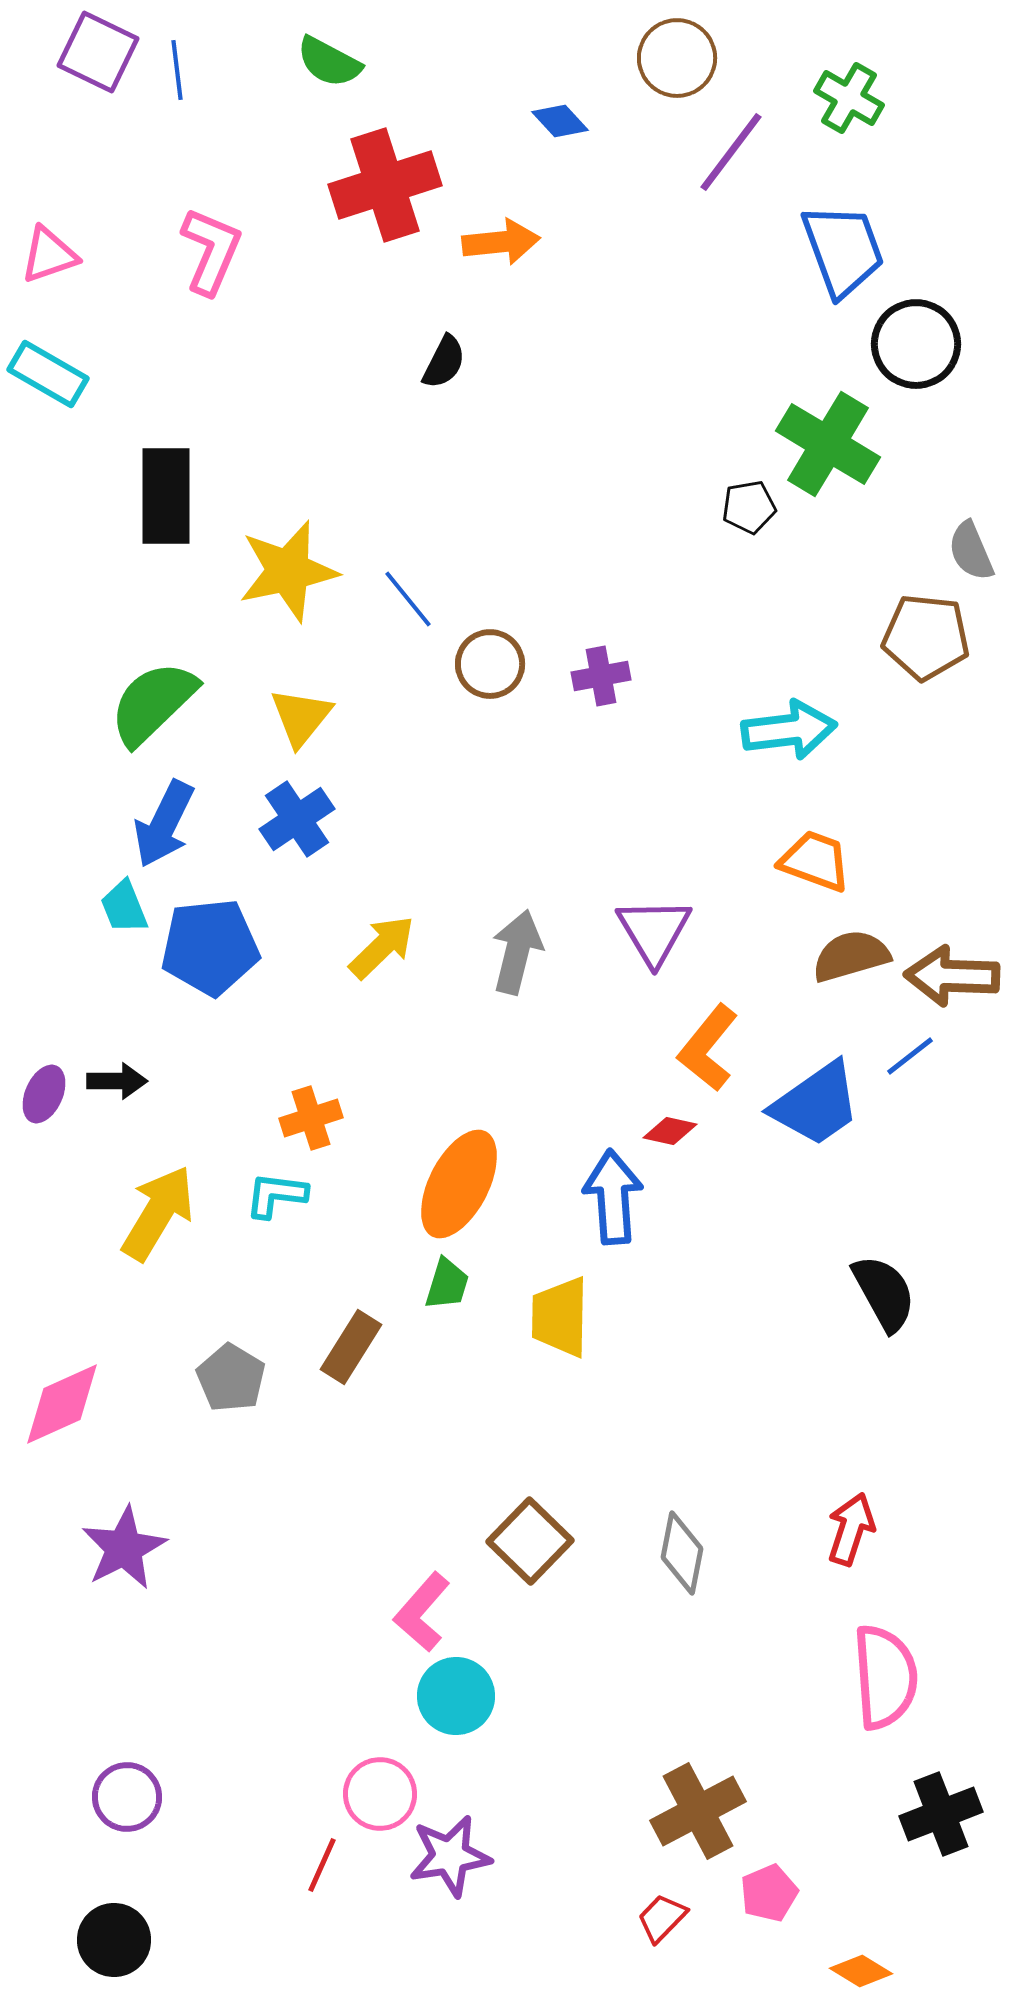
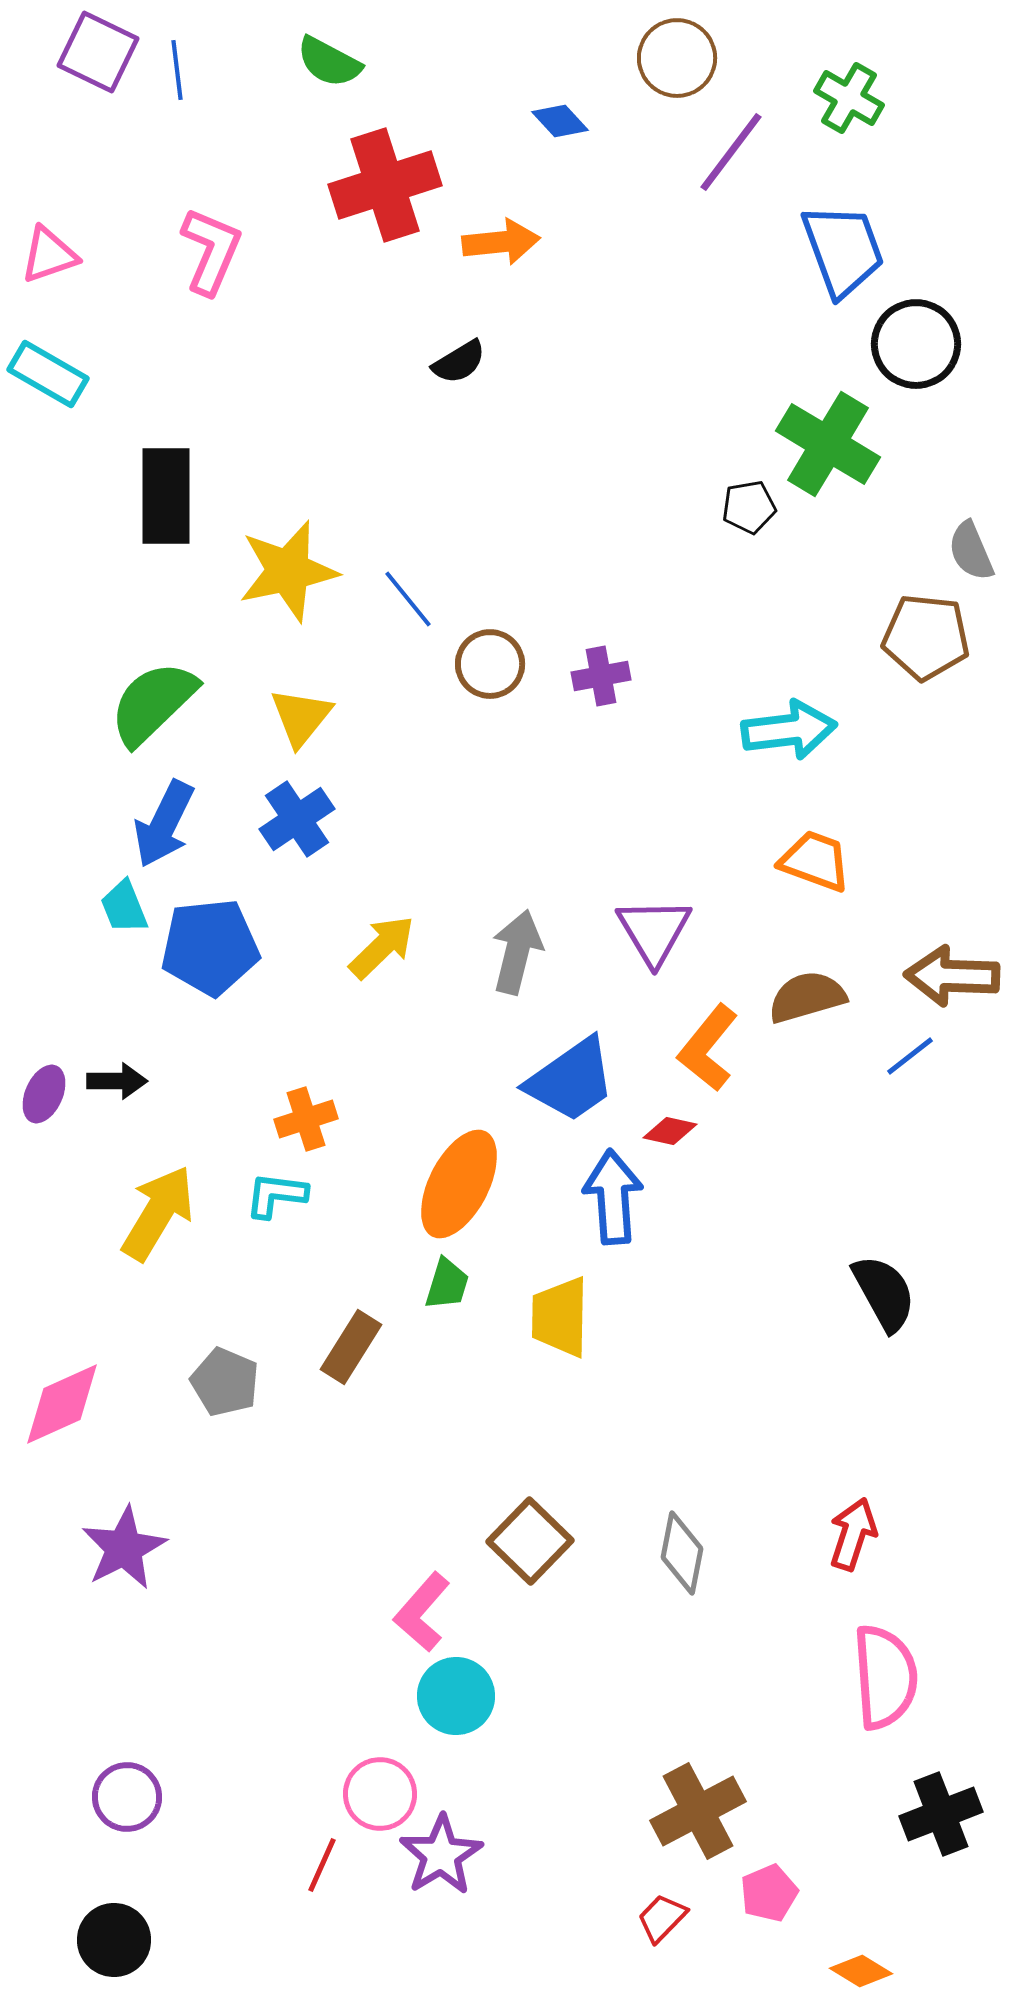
black semicircle at (444, 362): moved 15 px right; rotated 32 degrees clockwise
brown semicircle at (851, 956): moved 44 px left, 41 px down
blue trapezoid at (816, 1104): moved 245 px left, 24 px up
orange cross at (311, 1118): moved 5 px left, 1 px down
gray pentagon at (231, 1378): moved 6 px left, 4 px down; rotated 8 degrees counterclockwise
red arrow at (851, 1529): moved 2 px right, 5 px down
purple star at (450, 1856): moved 9 px left, 1 px up; rotated 22 degrees counterclockwise
